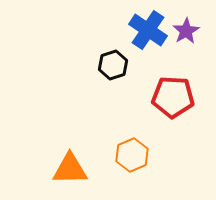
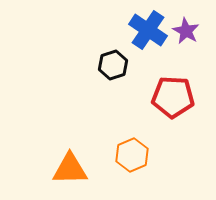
purple star: rotated 12 degrees counterclockwise
